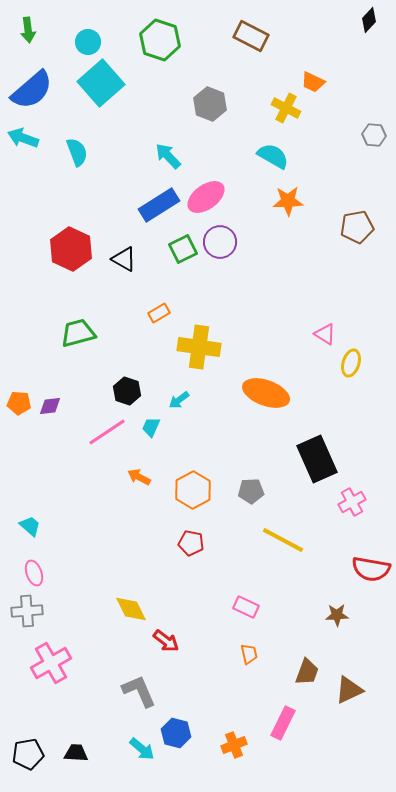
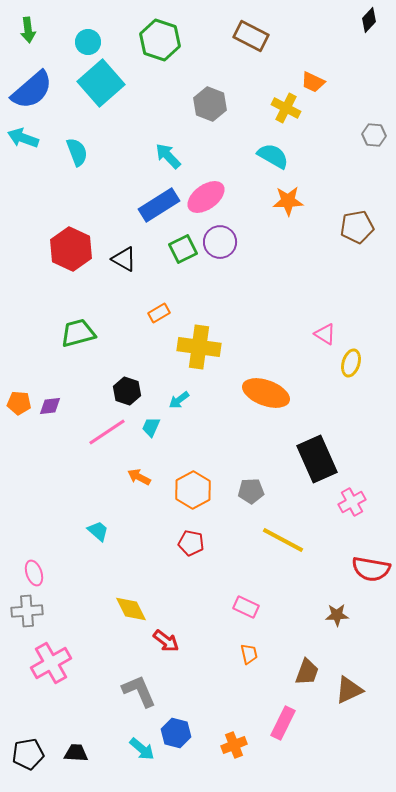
cyan trapezoid at (30, 526): moved 68 px right, 5 px down
